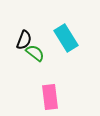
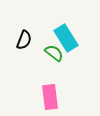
green semicircle: moved 19 px right
